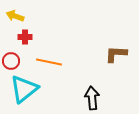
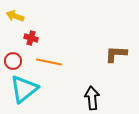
red cross: moved 6 px right, 1 px down; rotated 16 degrees clockwise
red circle: moved 2 px right
